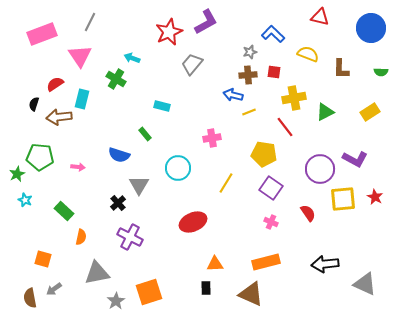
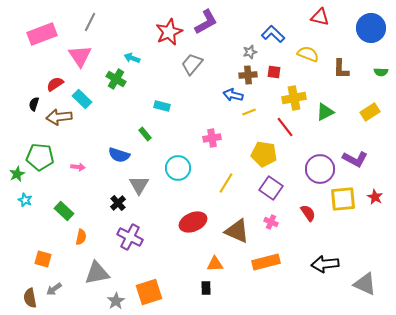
cyan rectangle at (82, 99): rotated 60 degrees counterclockwise
brown triangle at (251, 294): moved 14 px left, 63 px up
